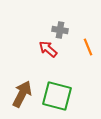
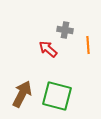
gray cross: moved 5 px right
orange line: moved 2 px up; rotated 18 degrees clockwise
